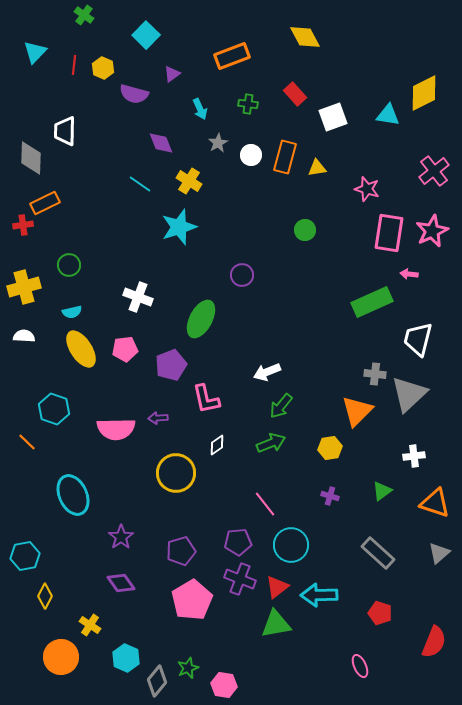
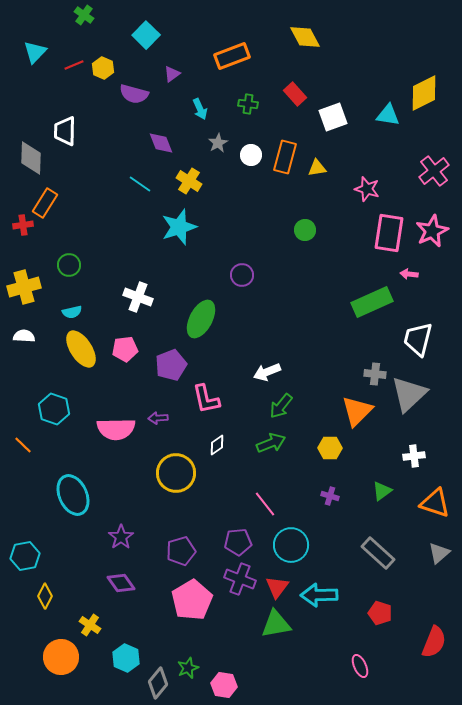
red line at (74, 65): rotated 60 degrees clockwise
orange rectangle at (45, 203): rotated 32 degrees counterclockwise
orange line at (27, 442): moved 4 px left, 3 px down
yellow hexagon at (330, 448): rotated 10 degrees clockwise
red triangle at (277, 587): rotated 15 degrees counterclockwise
gray diamond at (157, 681): moved 1 px right, 2 px down
